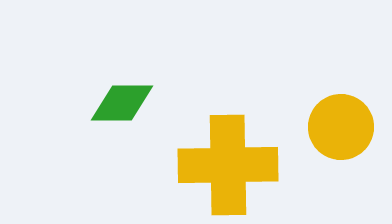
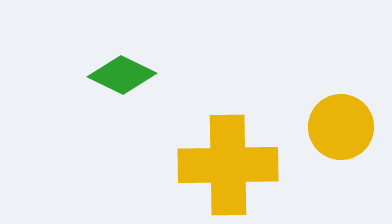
green diamond: moved 28 px up; rotated 26 degrees clockwise
